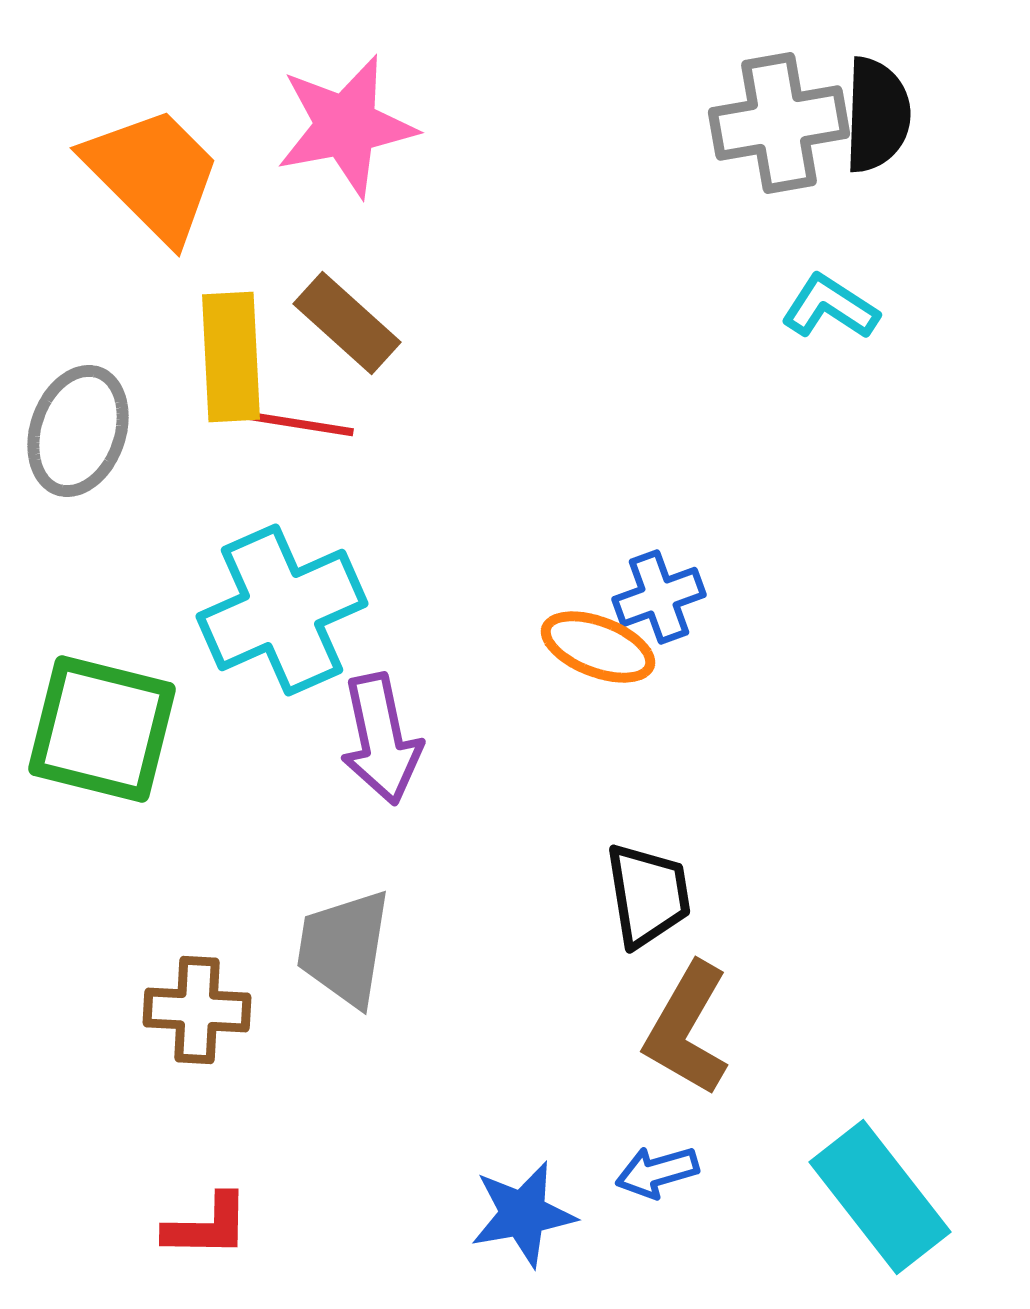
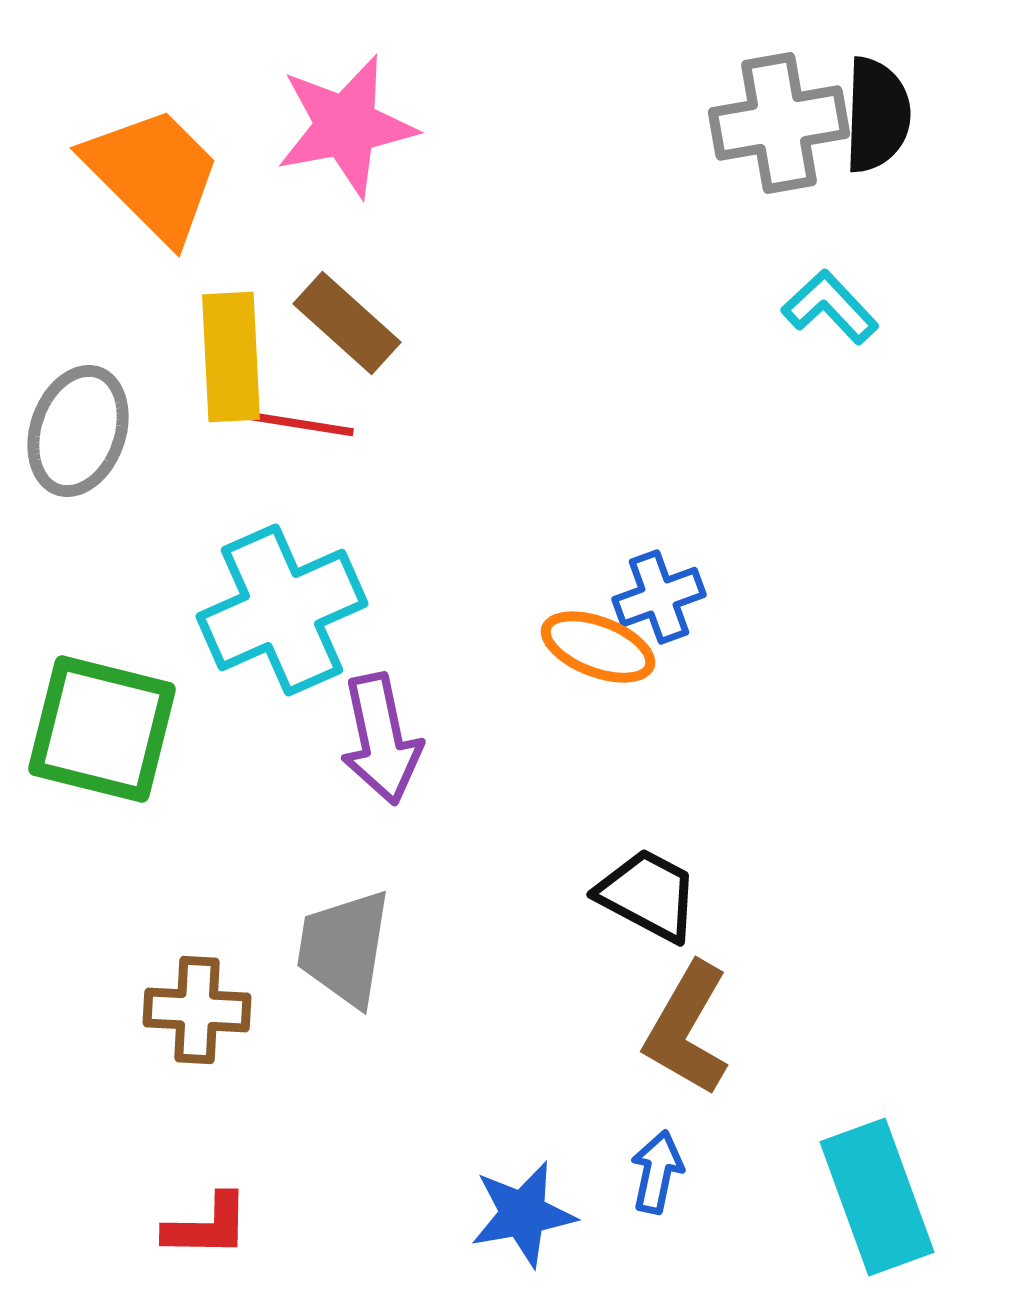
cyan L-shape: rotated 14 degrees clockwise
black trapezoid: rotated 53 degrees counterclockwise
blue arrow: rotated 118 degrees clockwise
cyan rectangle: moved 3 px left; rotated 18 degrees clockwise
